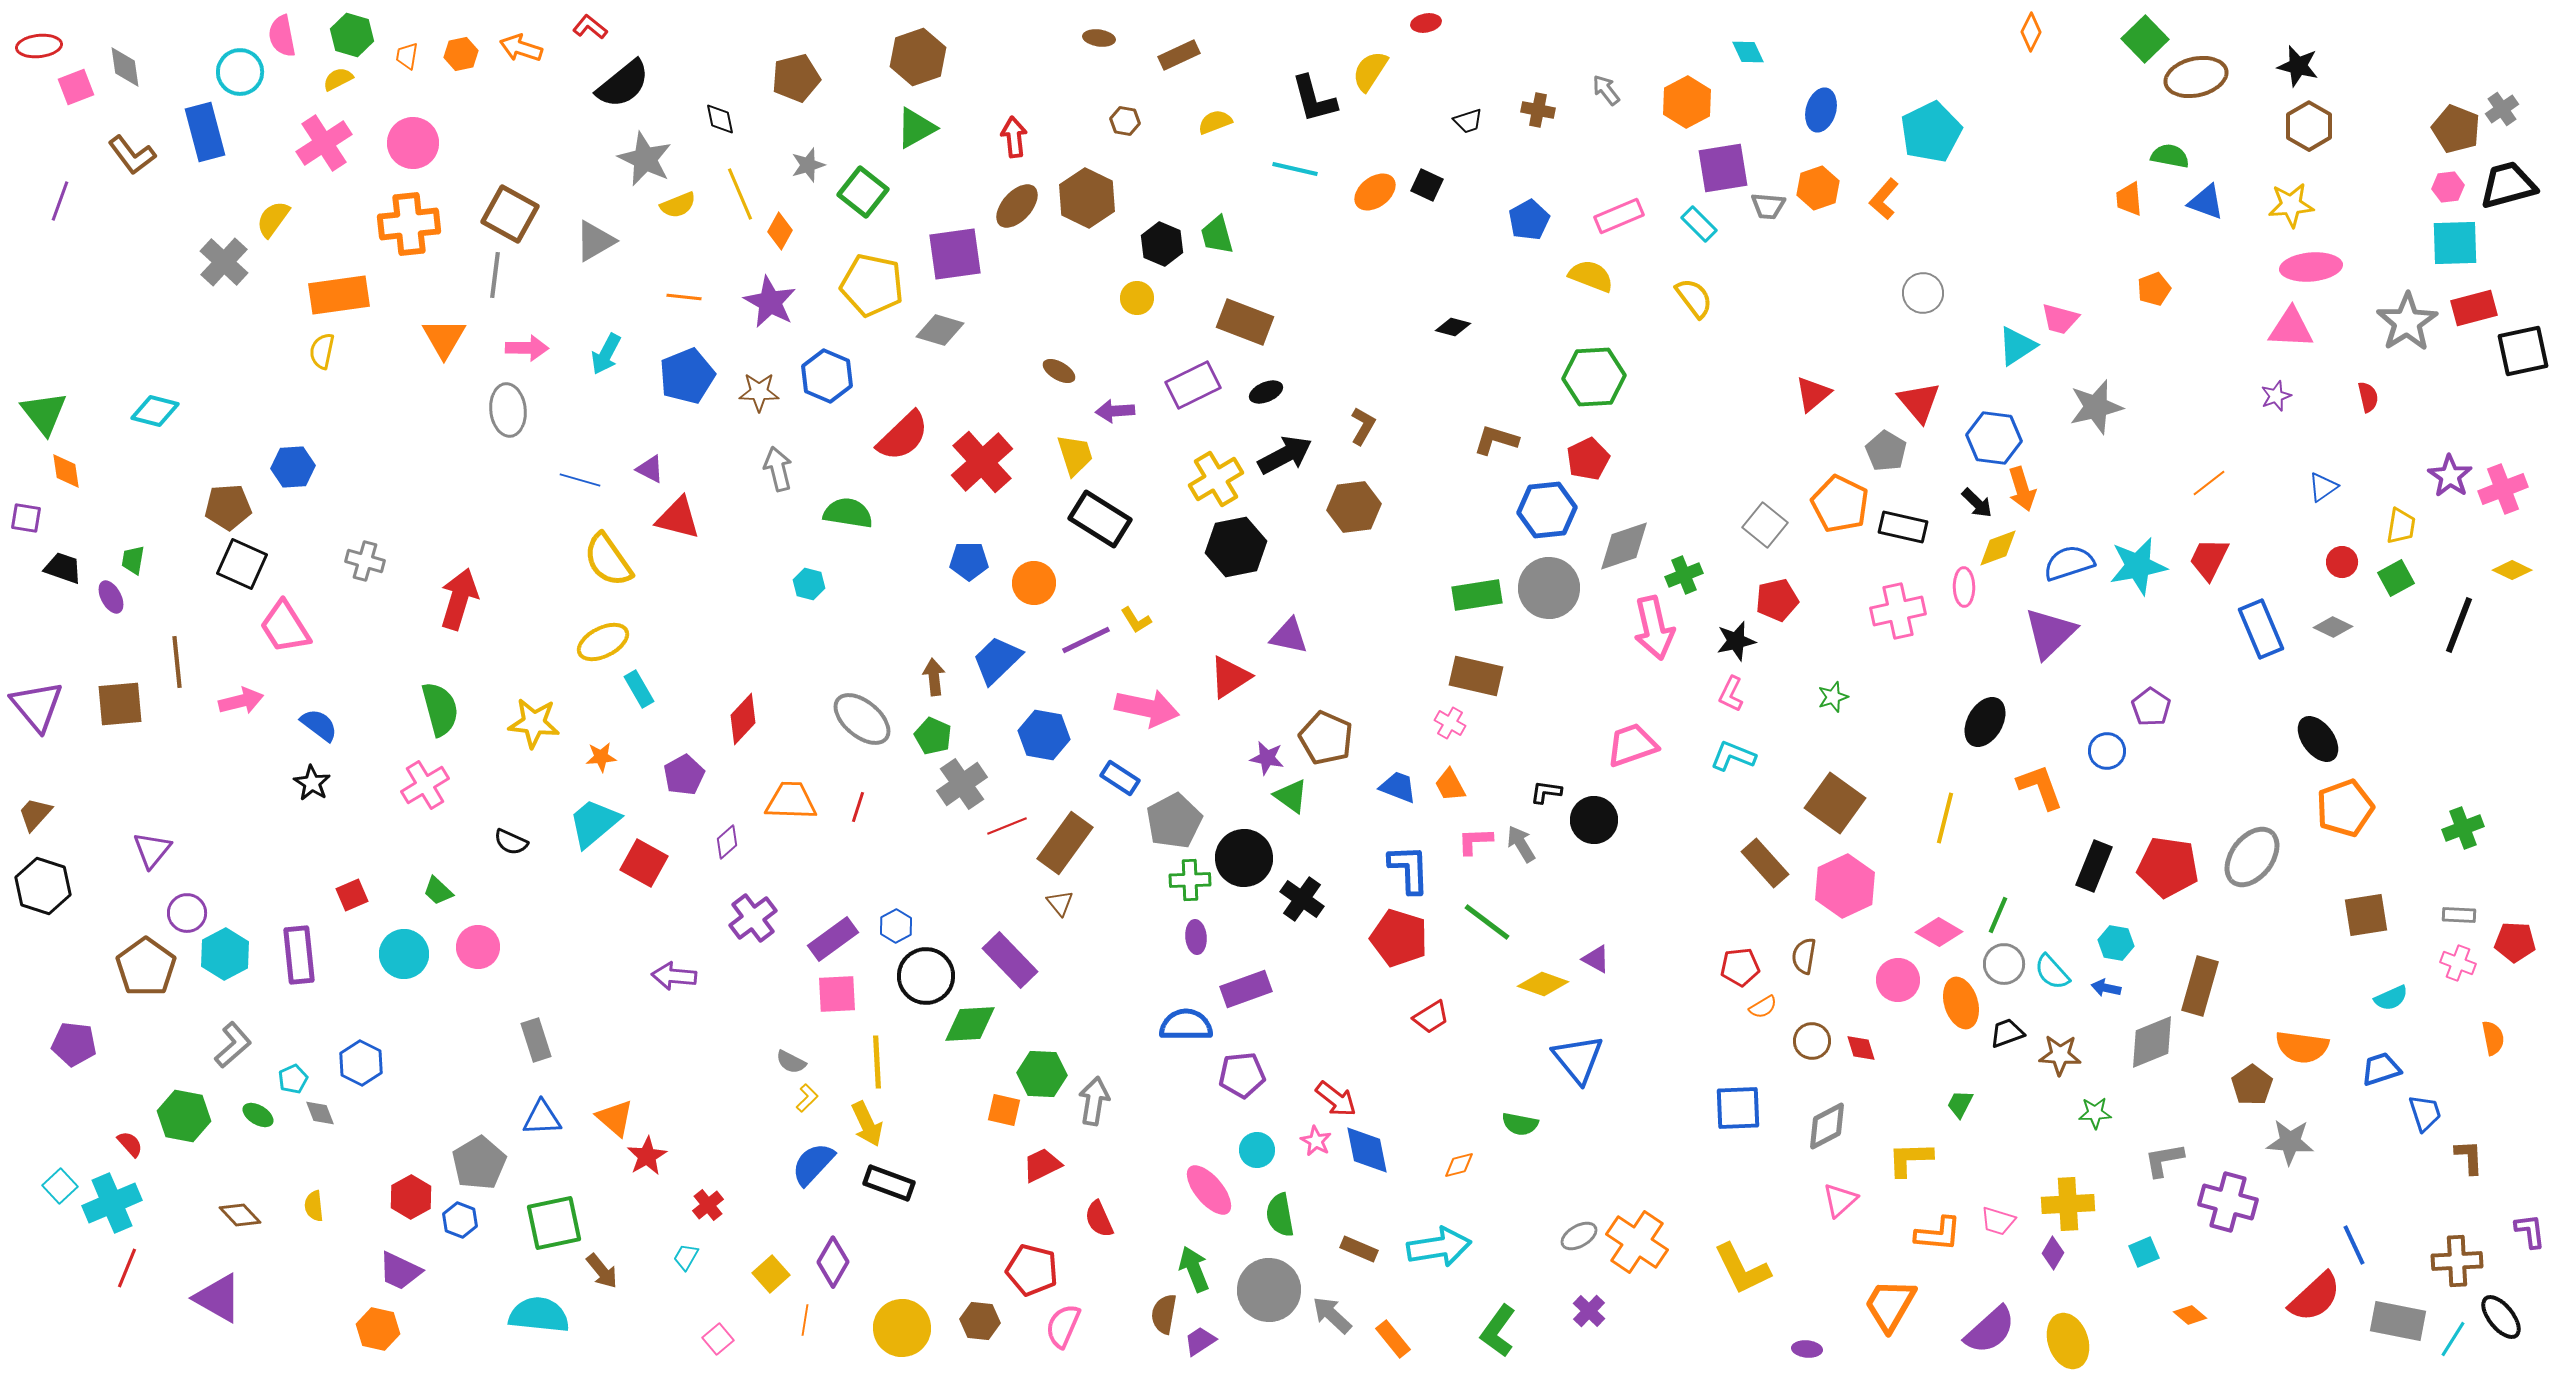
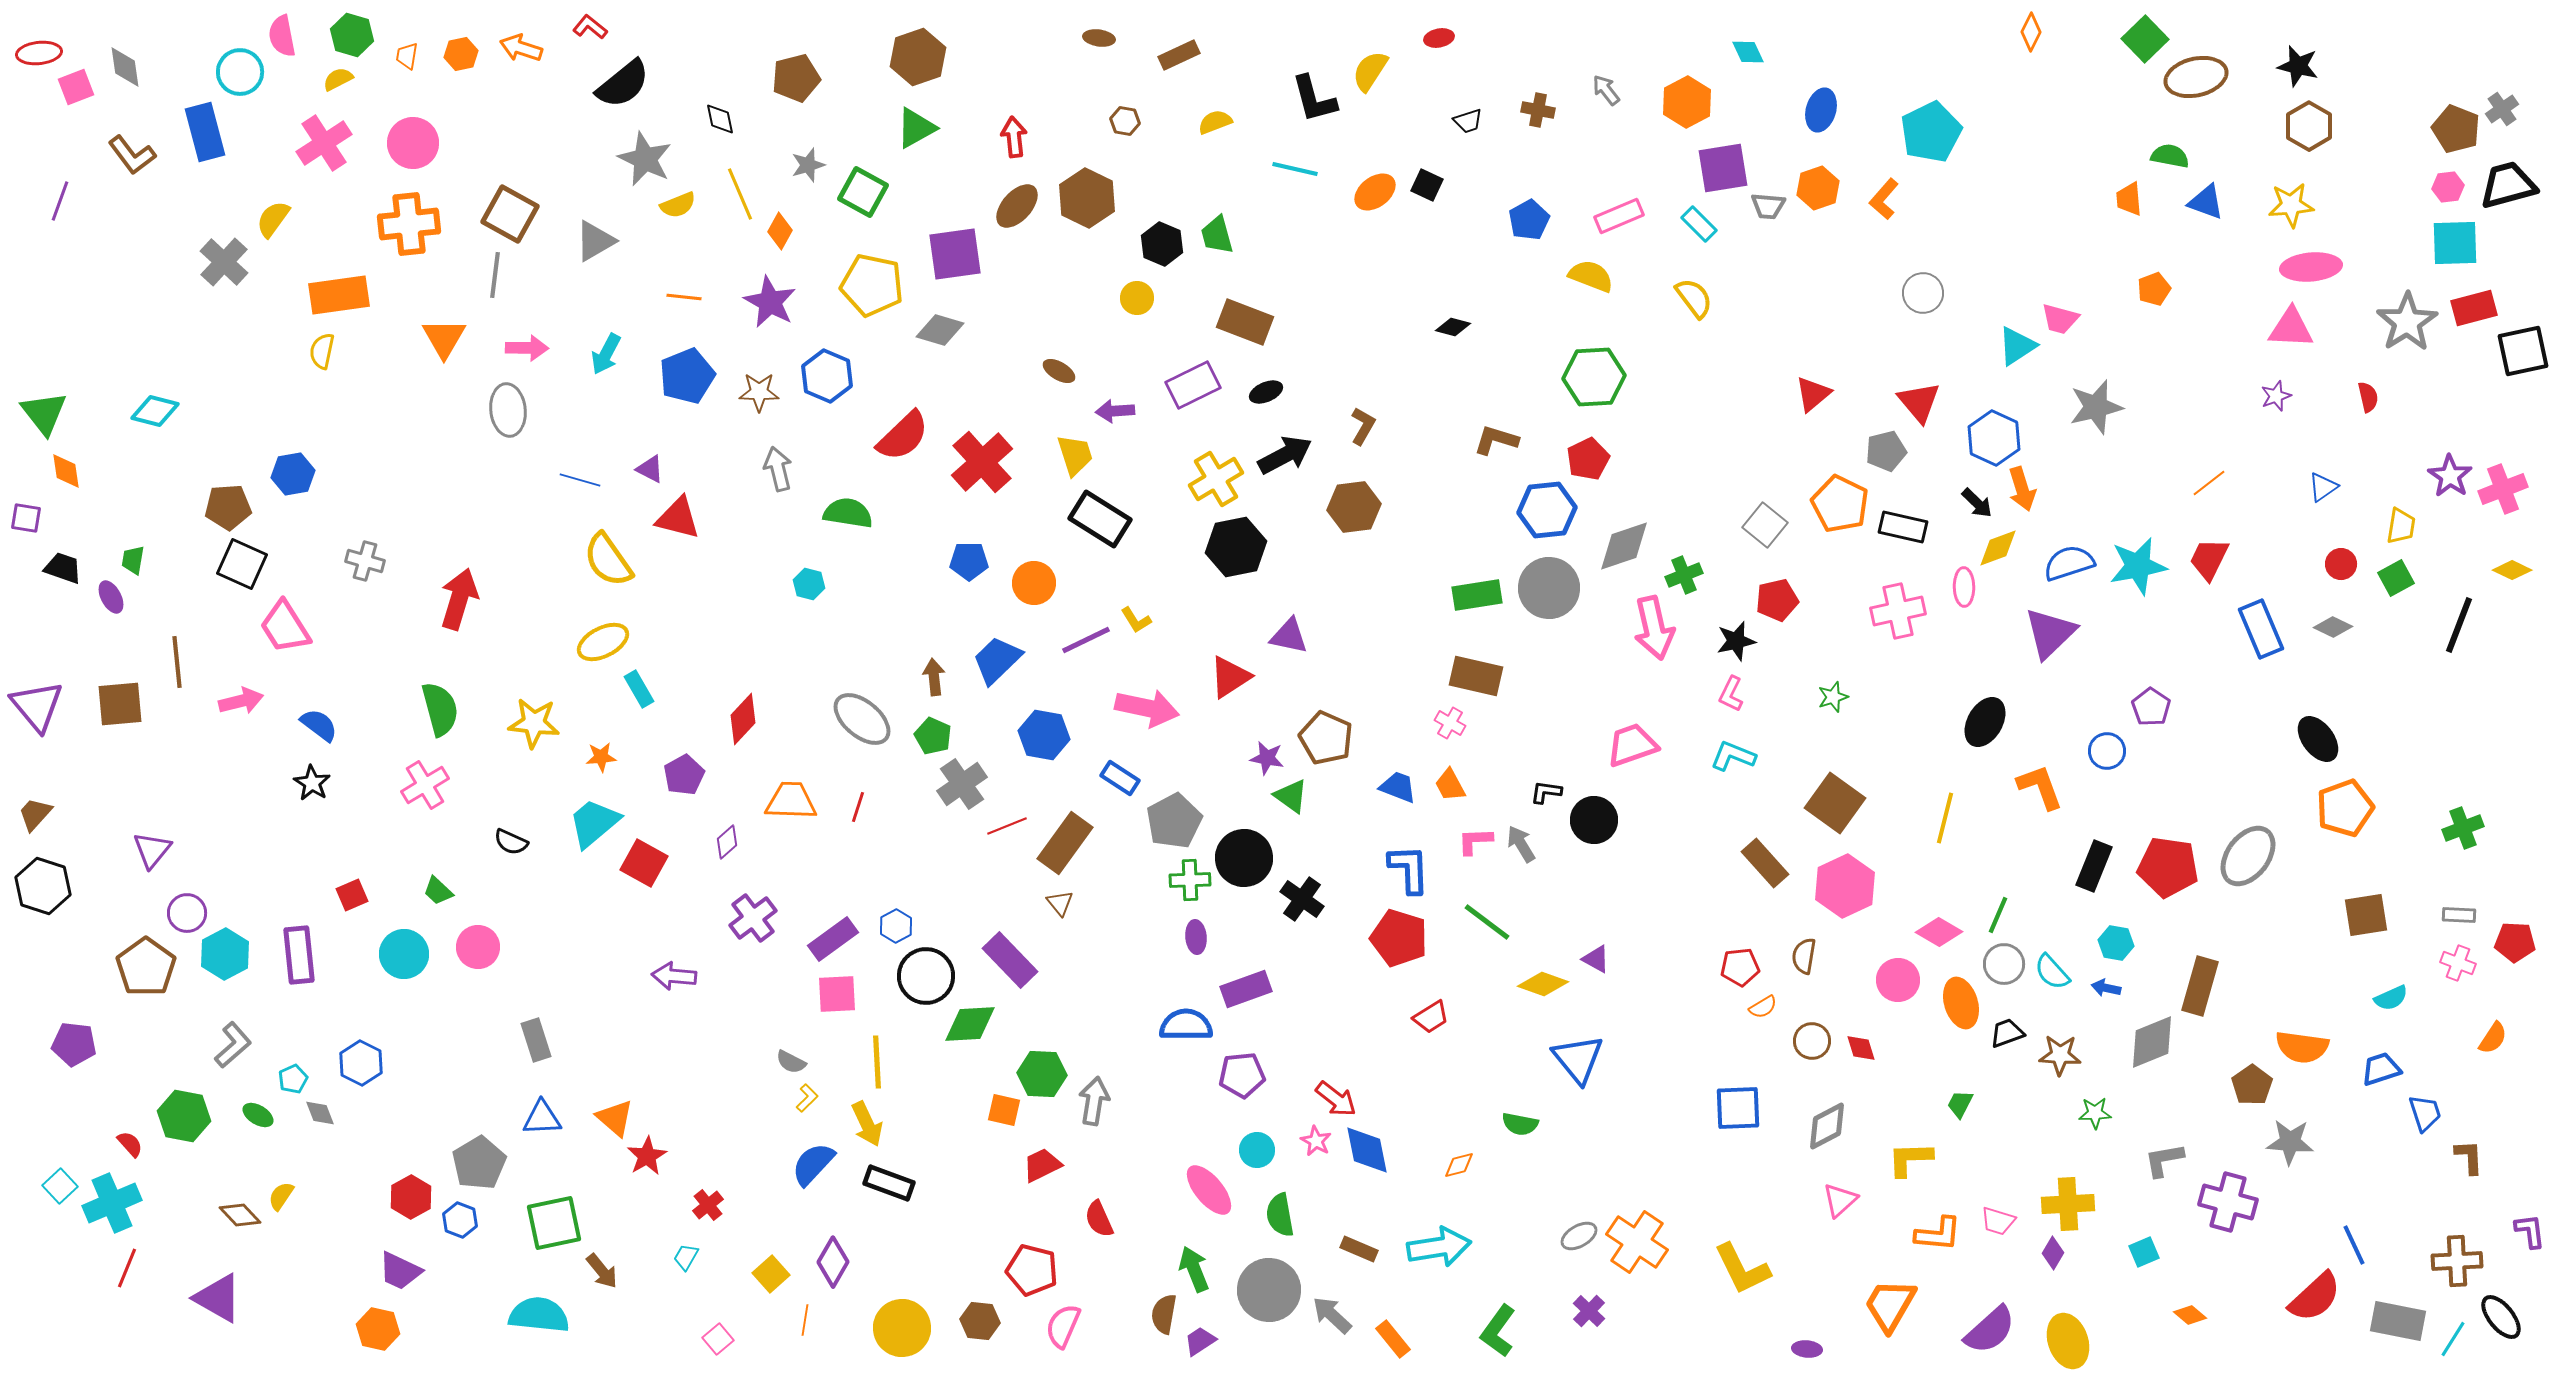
red ellipse at (1426, 23): moved 13 px right, 15 px down
red ellipse at (39, 46): moved 7 px down
green square at (863, 192): rotated 9 degrees counterclockwise
blue hexagon at (1994, 438): rotated 18 degrees clockwise
gray pentagon at (1886, 451): rotated 27 degrees clockwise
blue hexagon at (293, 467): moved 7 px down; rotated 6 degrees counterclockwise
red circle at (2342, 562): moved 1 px left, 2 px down
gray ellipse at (2252, 857): moved 4 px left, 1 px up
orange semicircle at (2493, 1038): rotated 44 degrees clockwise
yellow semicircle at (314, 1206): moved 33 px left, 10 px up; rotated 40 degrees clockwise
